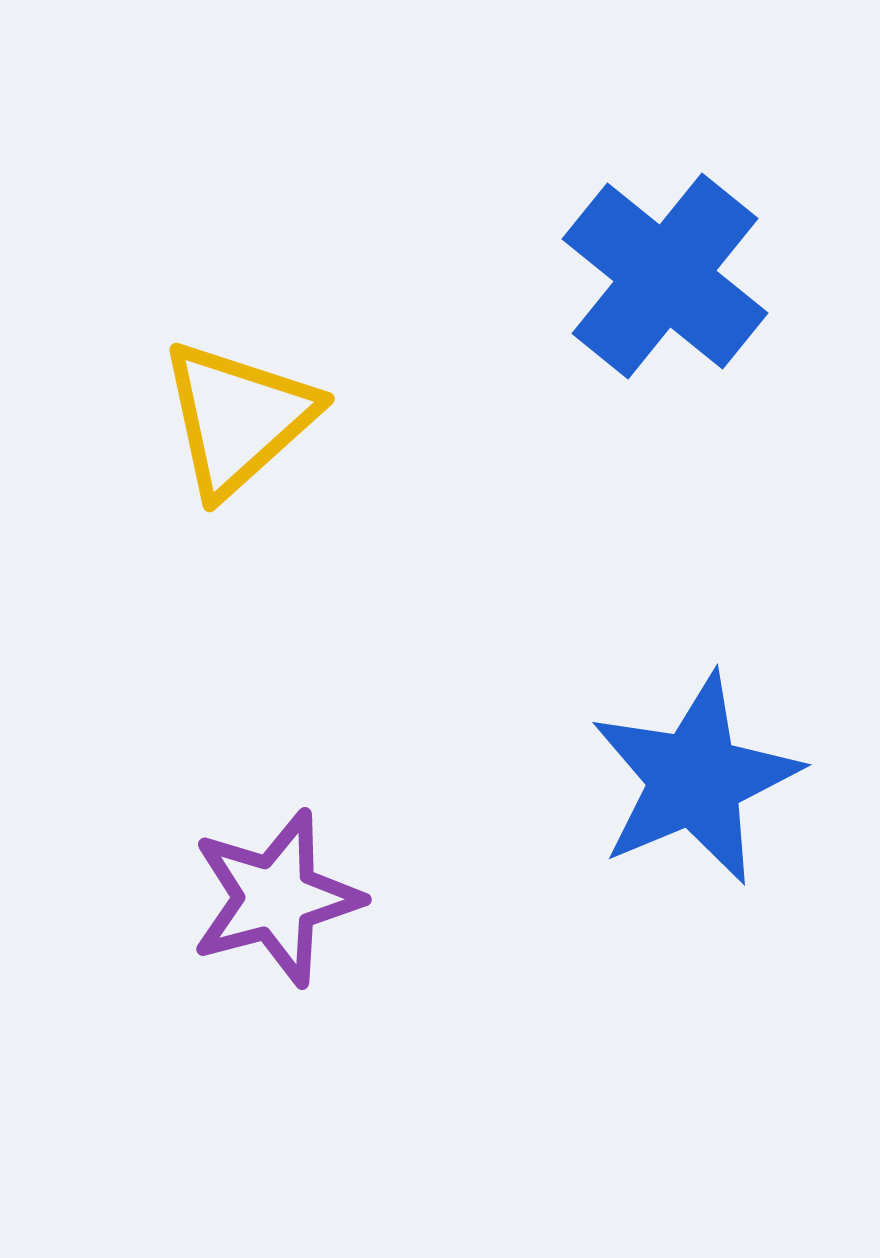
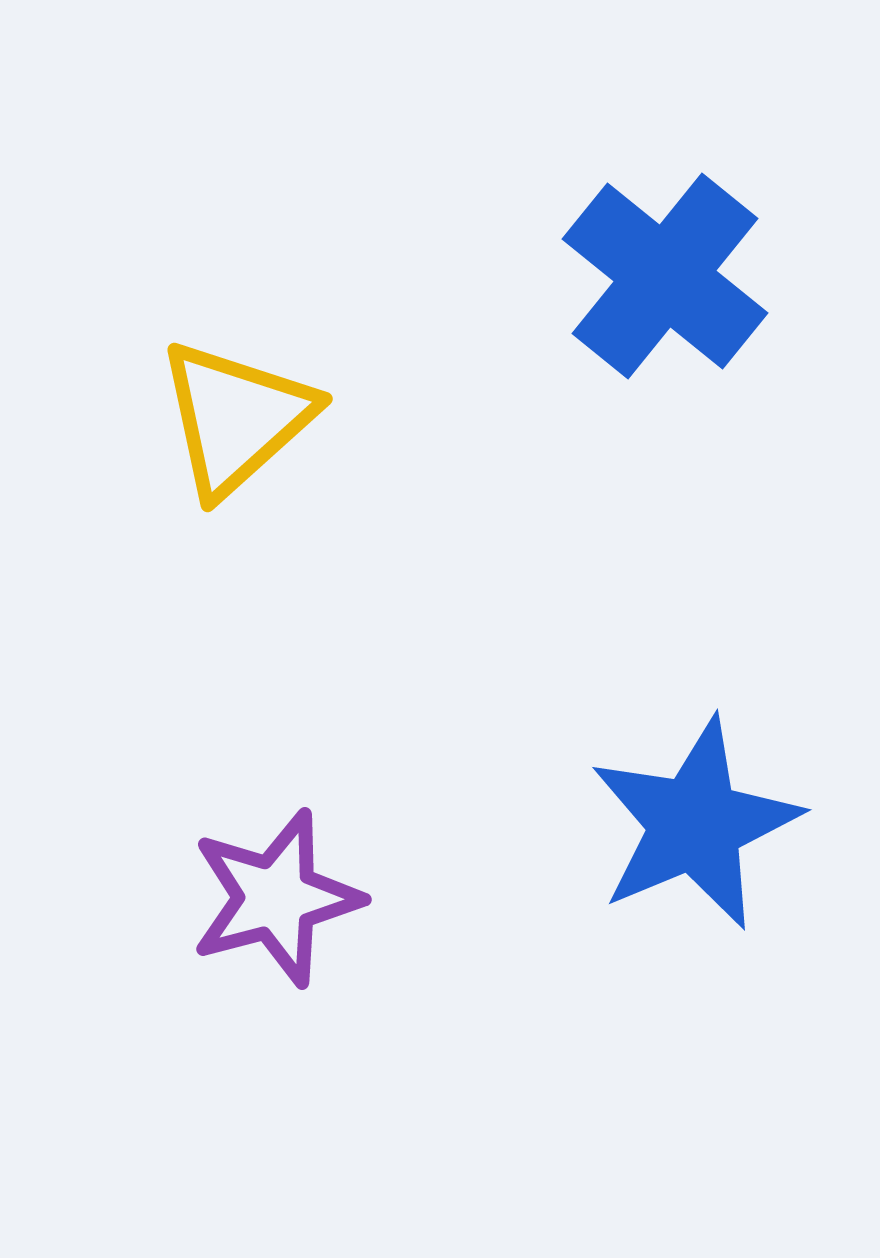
yellow triangle: moved 2 px left
blue star: moved 45 px down
